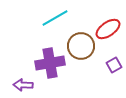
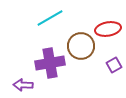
cyan line: moved 5 px left
red ellipse: rotated 25 degrees clockwise
